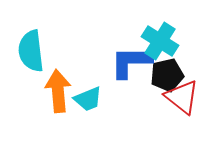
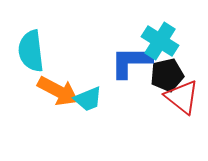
orange arrow: rotated 123 degrees clockwise
